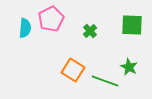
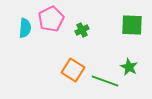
green cross: moved 8 px left, 1 px up; rotated 16 degrees clockwise
